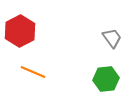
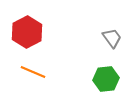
red hexagon: moved 7 px right, 1 px down
